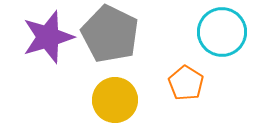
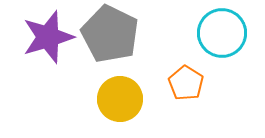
cyan circle: moved 1 px down
yellow circle: moved 5 px right, 1 px up
